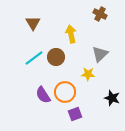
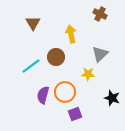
cyan line: moved 3 px left, 8 px down
purple semicircle: rotated 48 degrees clockwise
